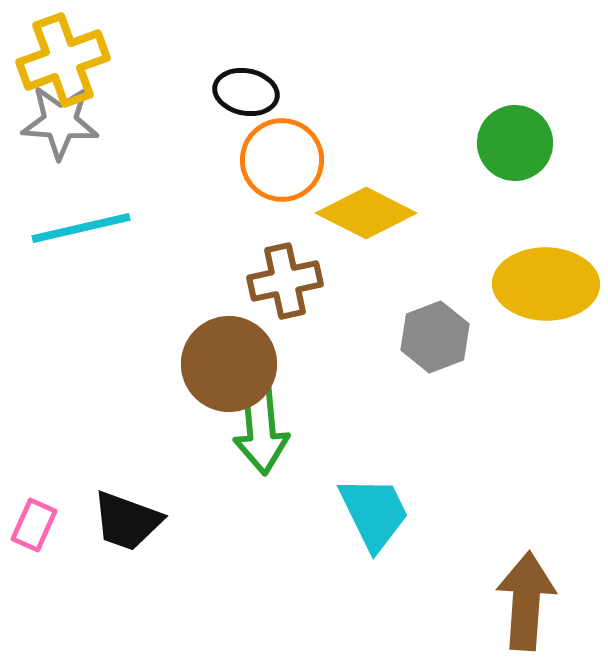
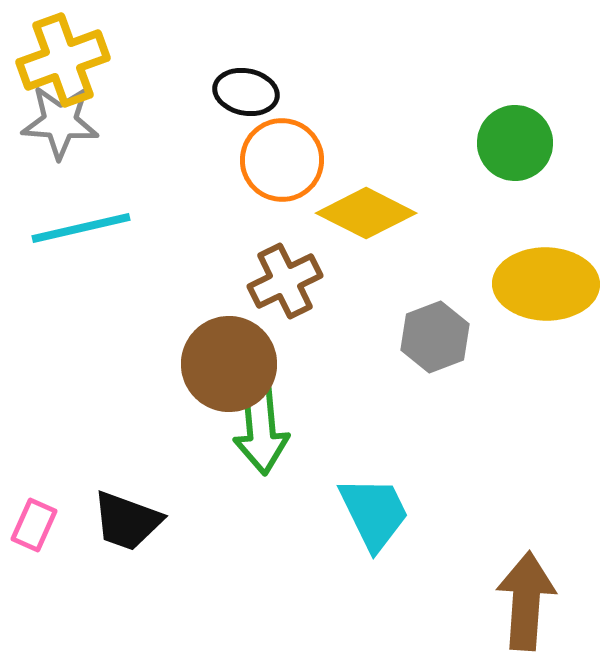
brown cross: rotated 14 degrees counterclockwise
